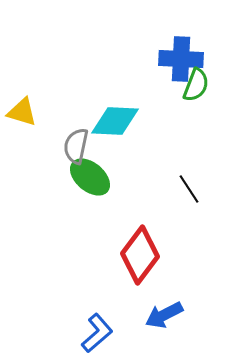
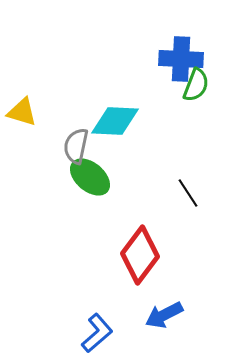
black line: moved 1 px left, 4 px down
